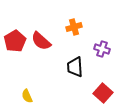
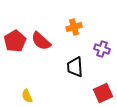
red square: rotated 24 degrees clockwise
